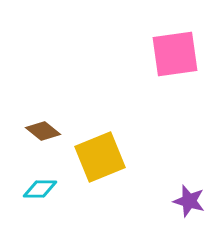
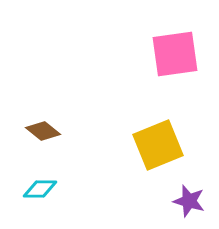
yellow square: moved 58 px right, 12 px up
